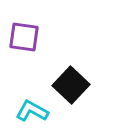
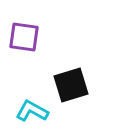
black square: rotated 30 degrees clockwise
